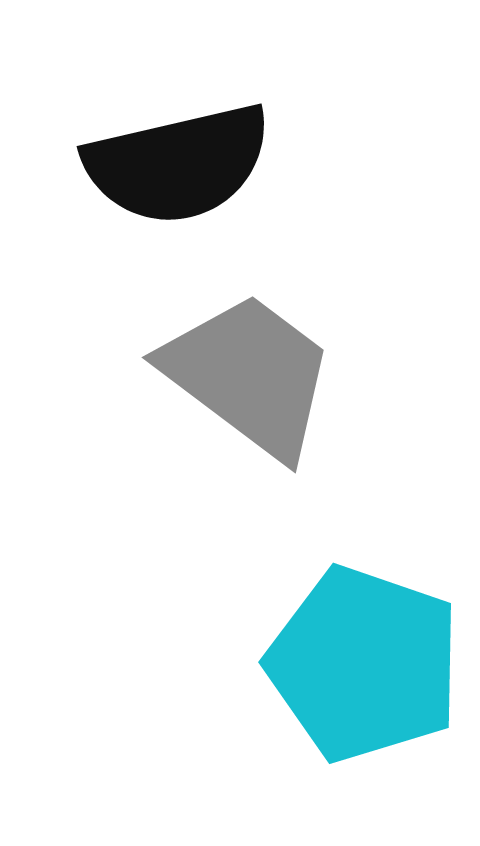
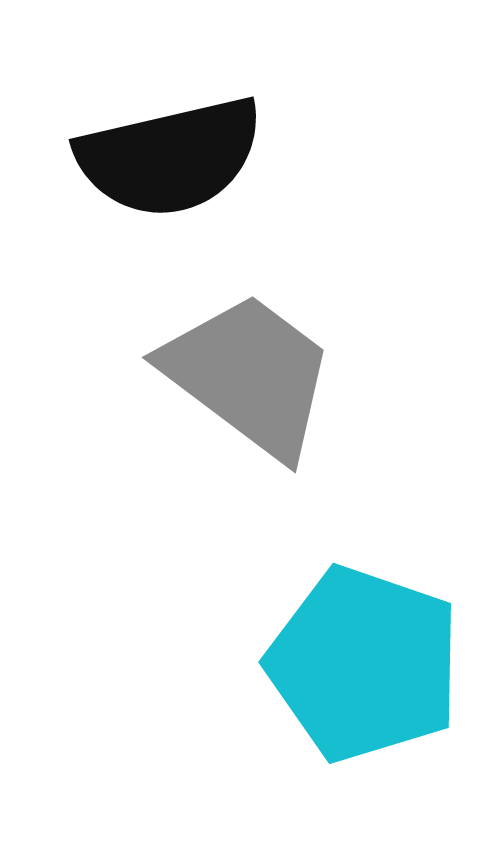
black semicircle: moved 8 px left, 7 px up
